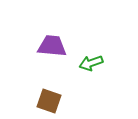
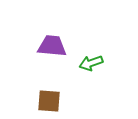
brown square: rotated 15 degrees counterclockwise
